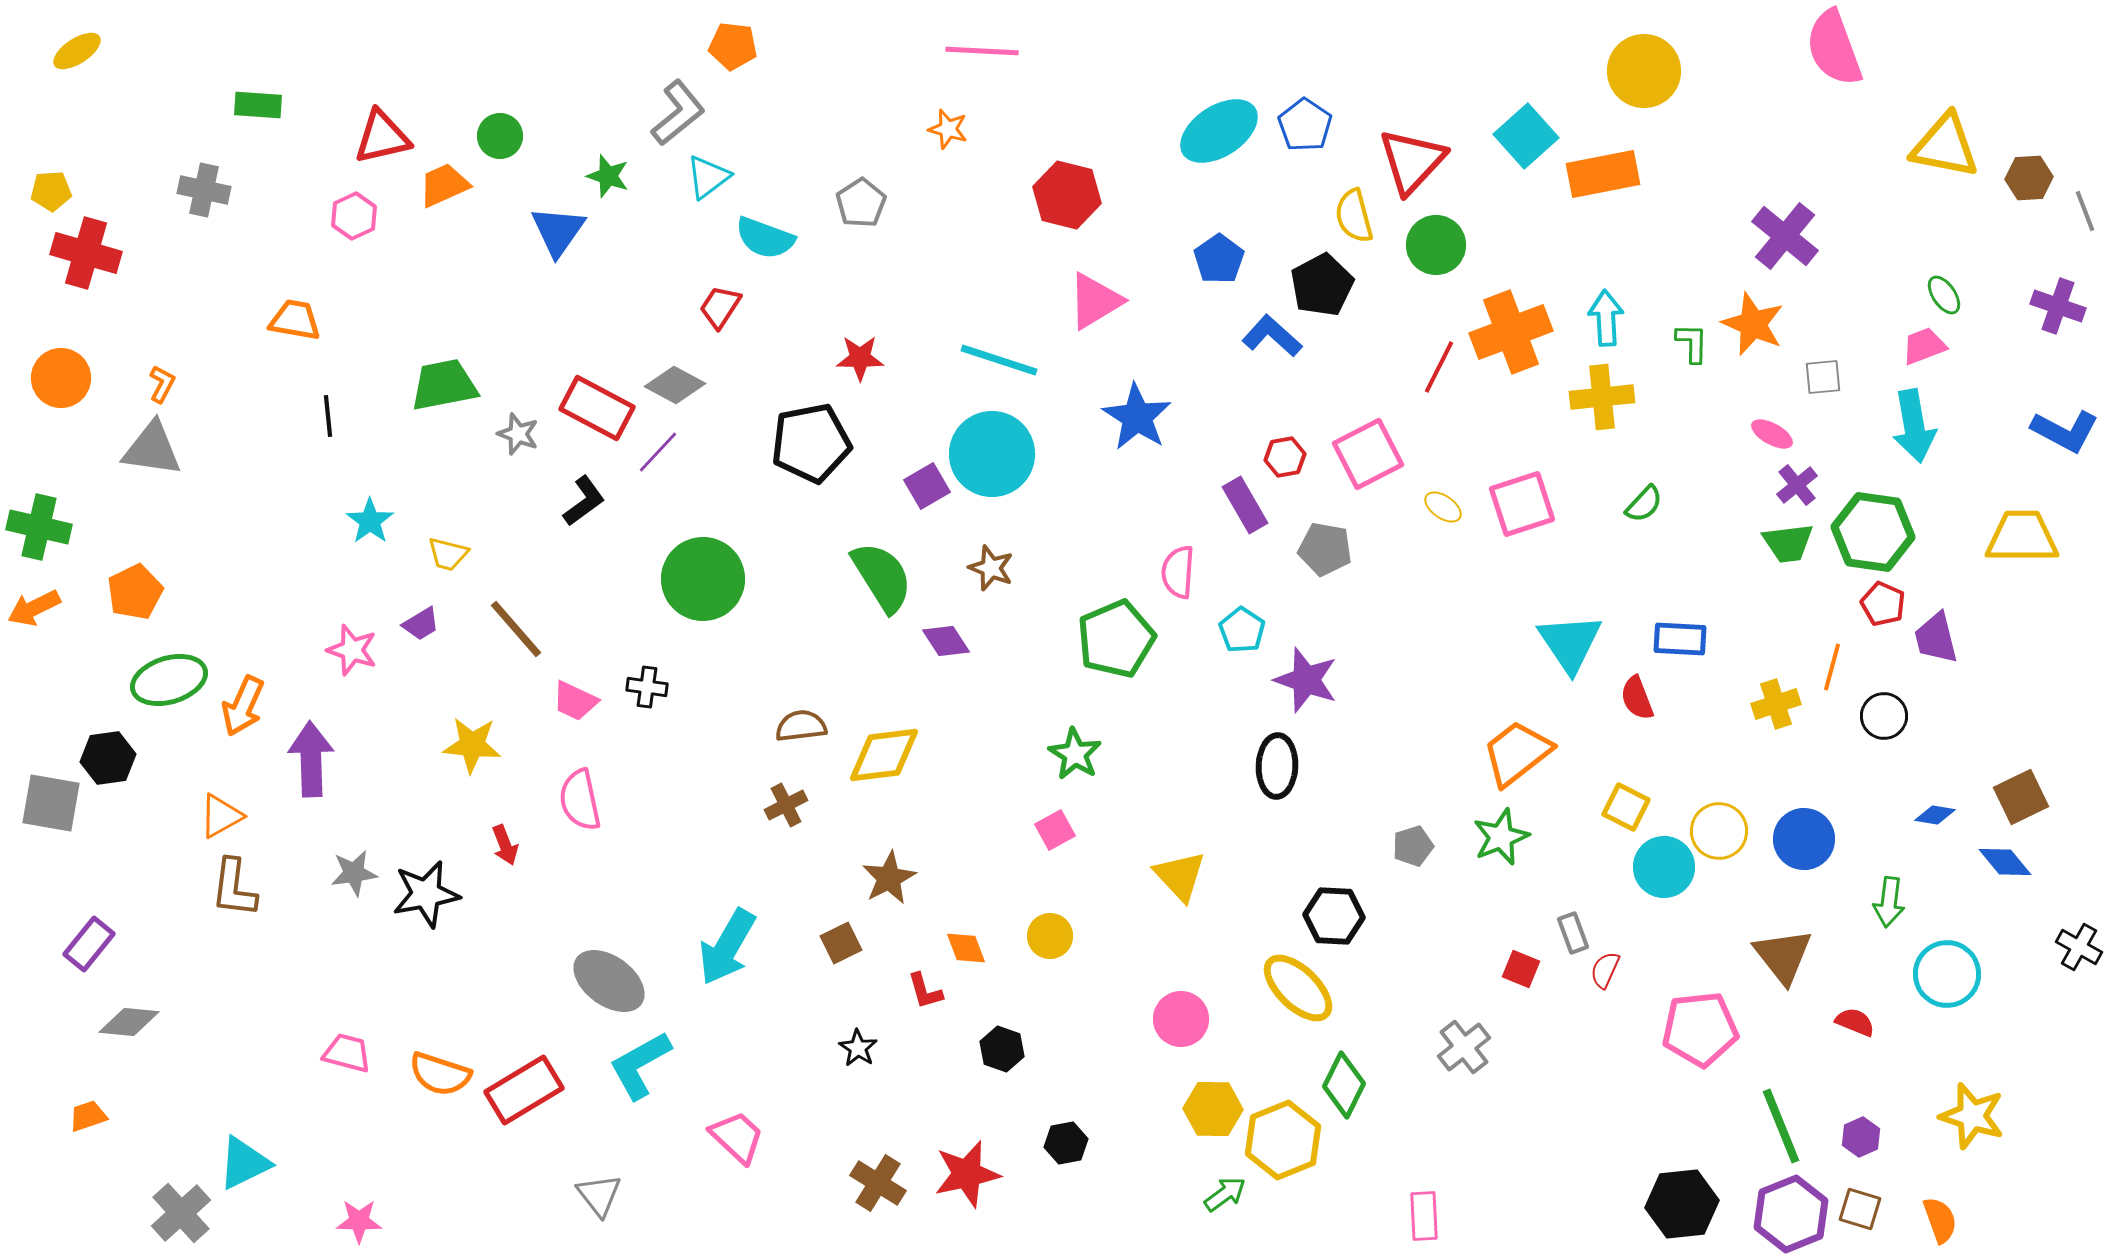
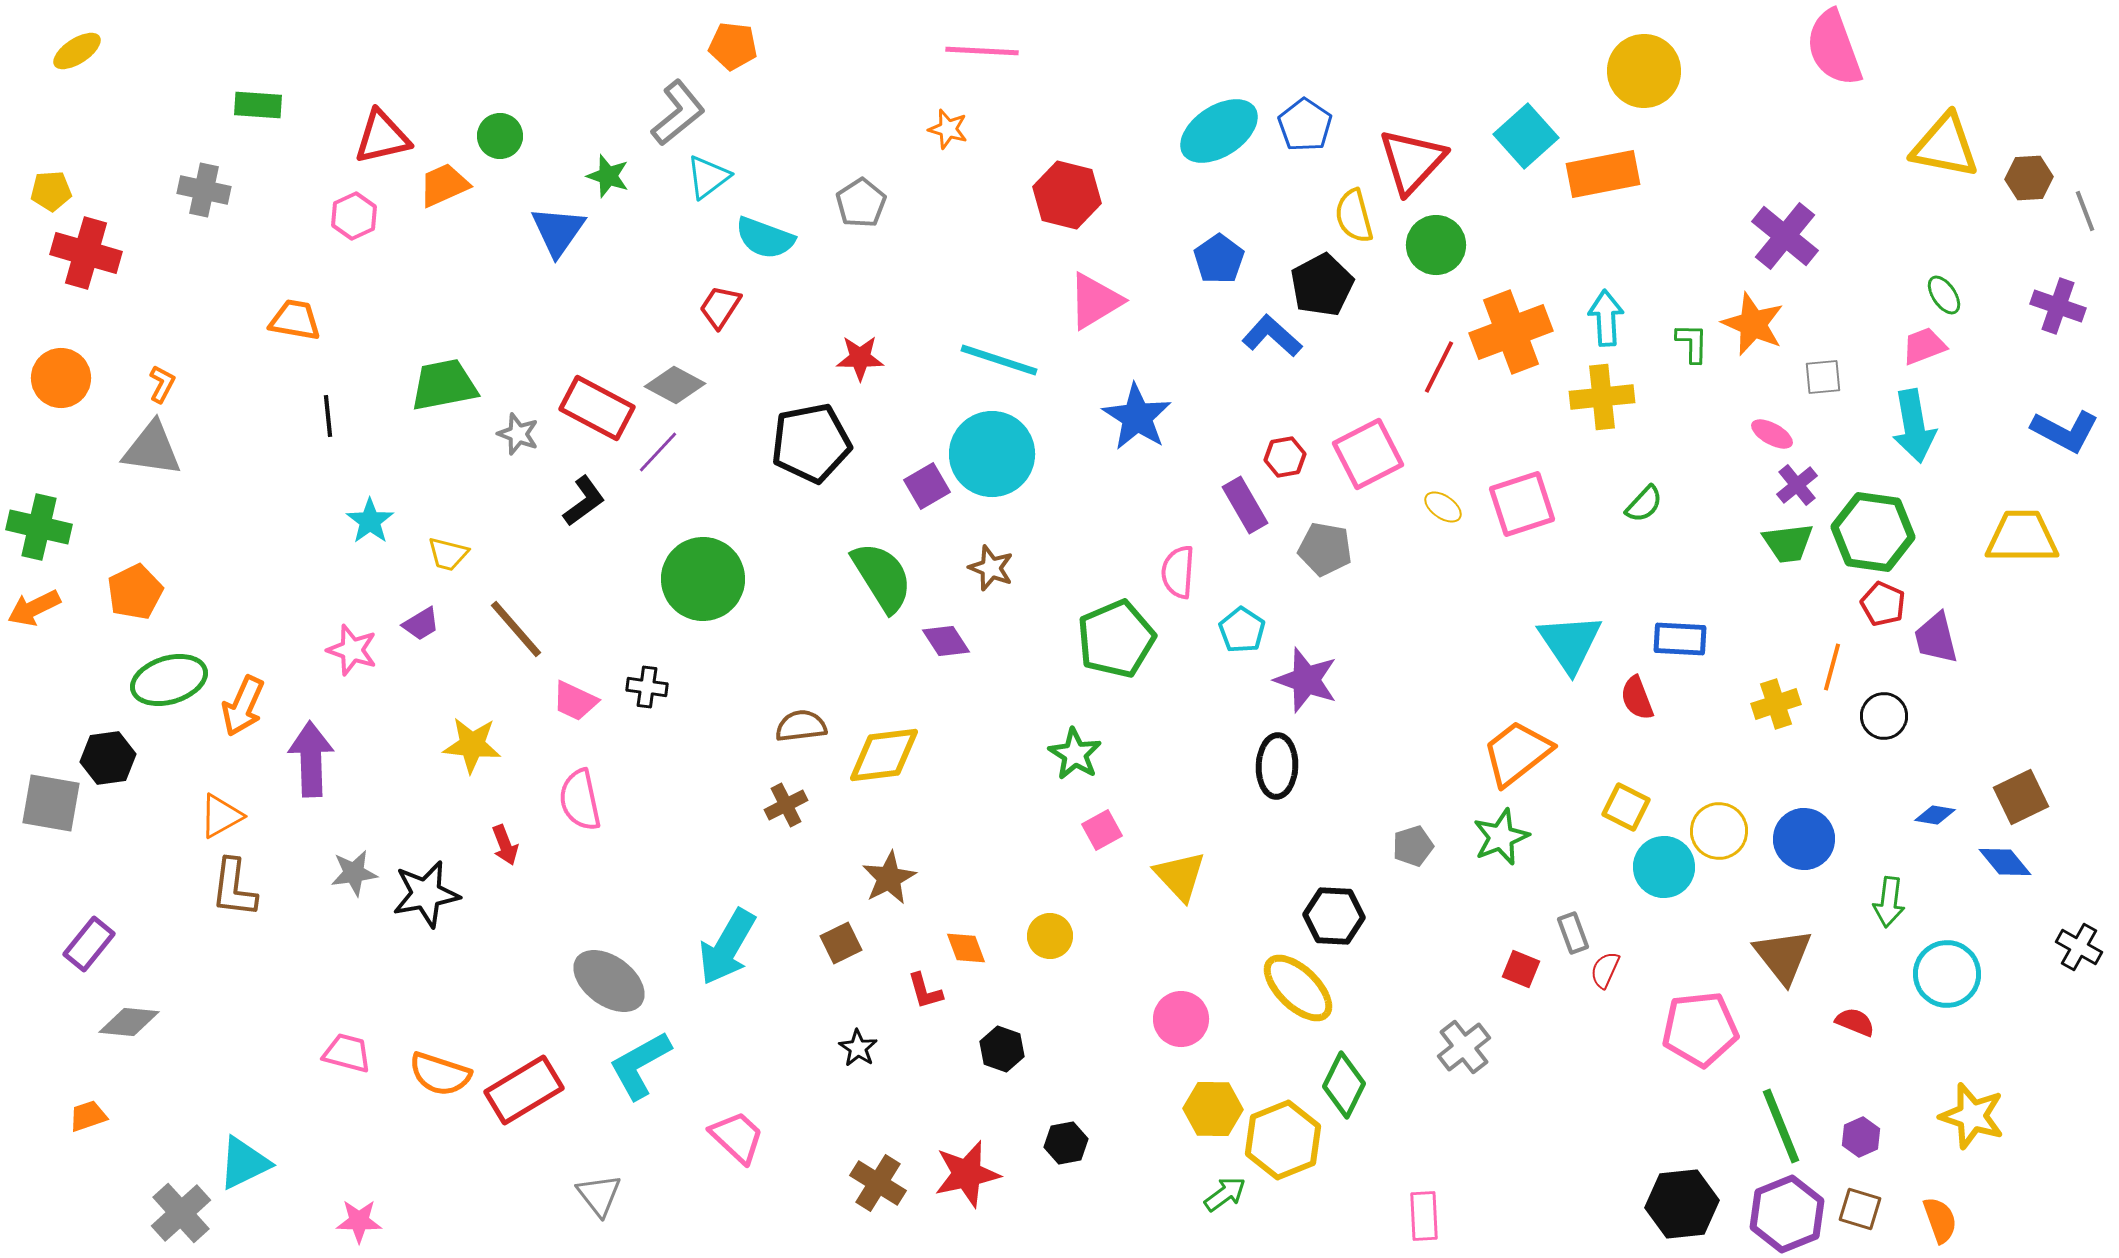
pink square at (1055, 830): moved 47 px right
purple hexagon at (1791, 1214): moved 4 px left
